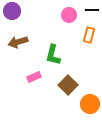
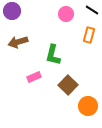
black line: rotated 32 degrees clockwise
pink circle: moved 3 px left, 1 px up
orange circle: moved 2 px left, 2 px down
